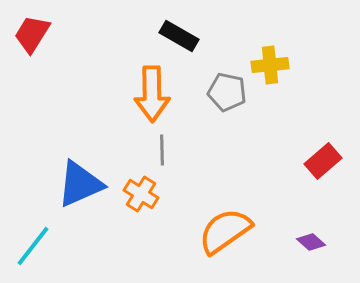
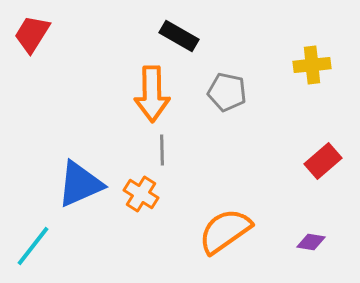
yellow cross: moved 42 px right
purple diamond: rotated 32 degrees counterclockwise
